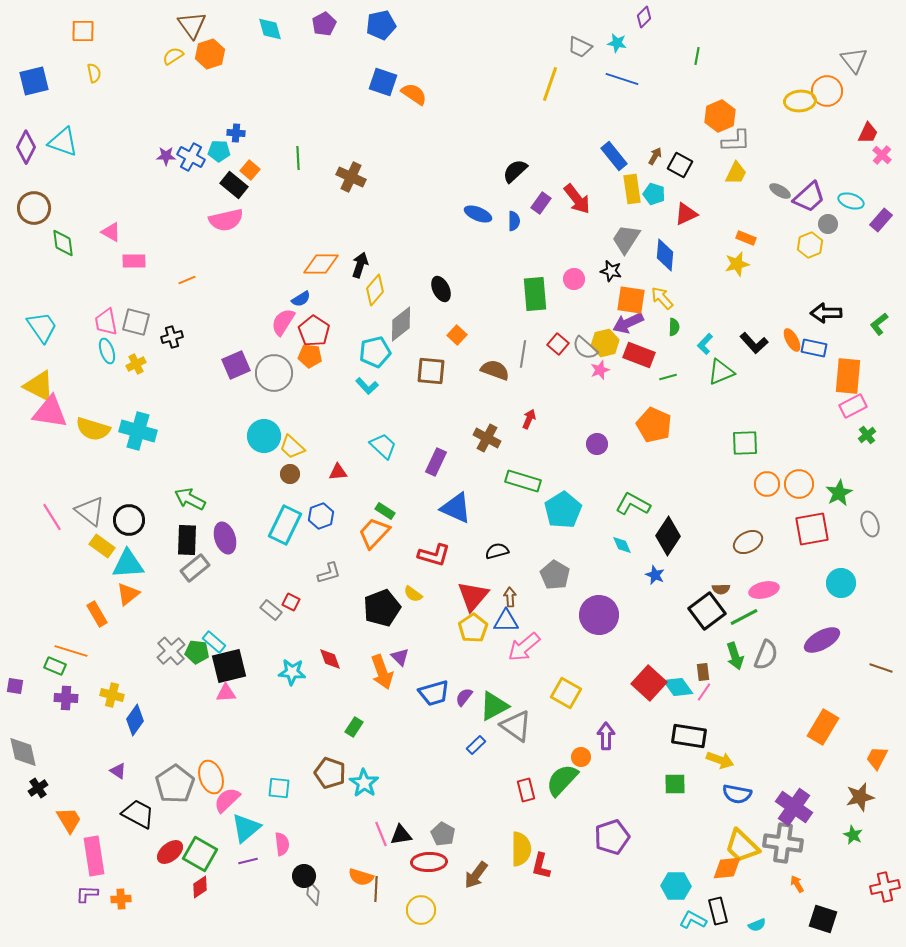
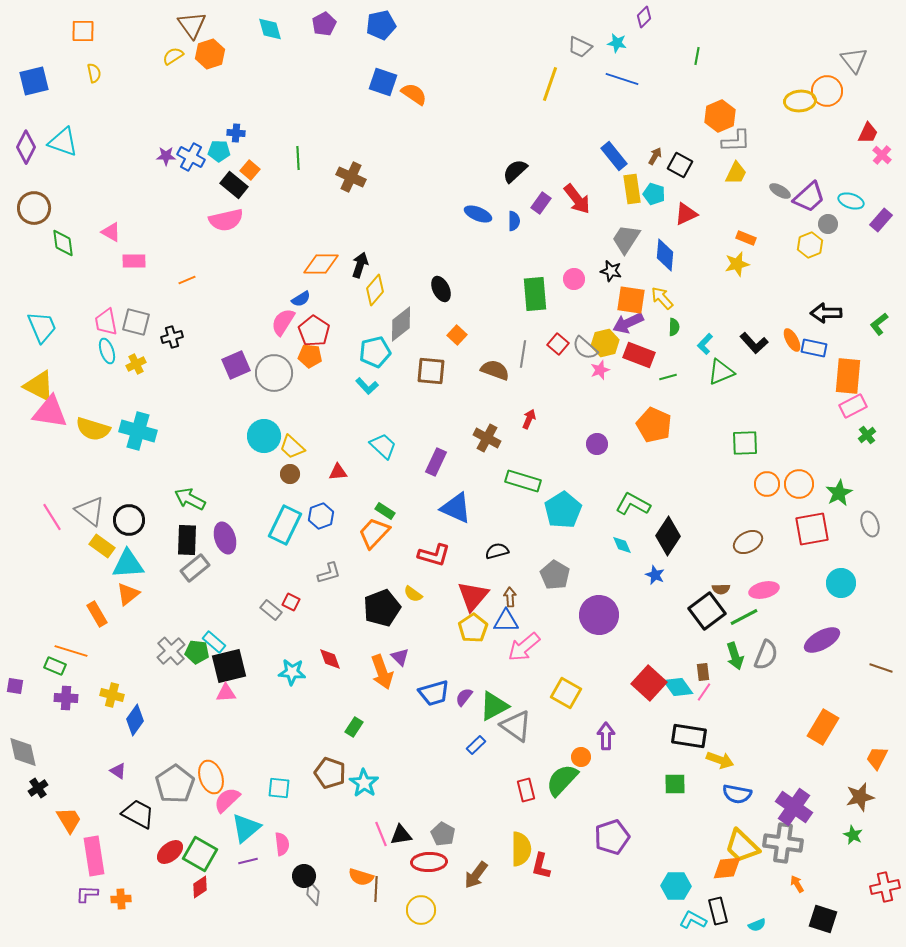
cyan trapezoid at (42, 327): rotated 12 degrees clockwise
